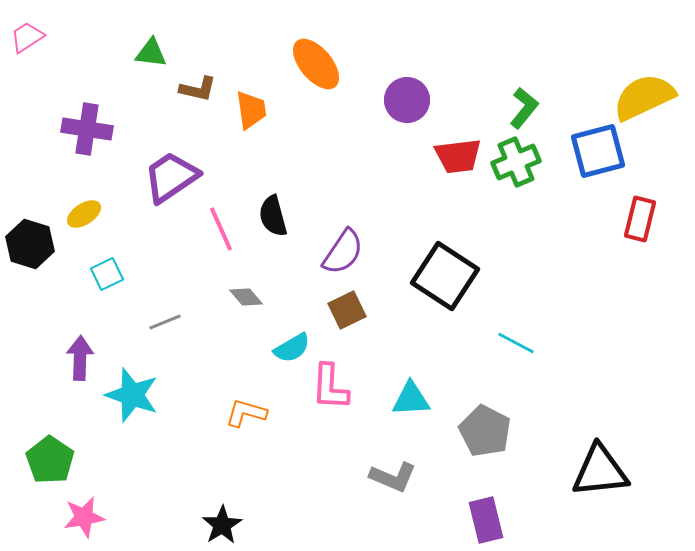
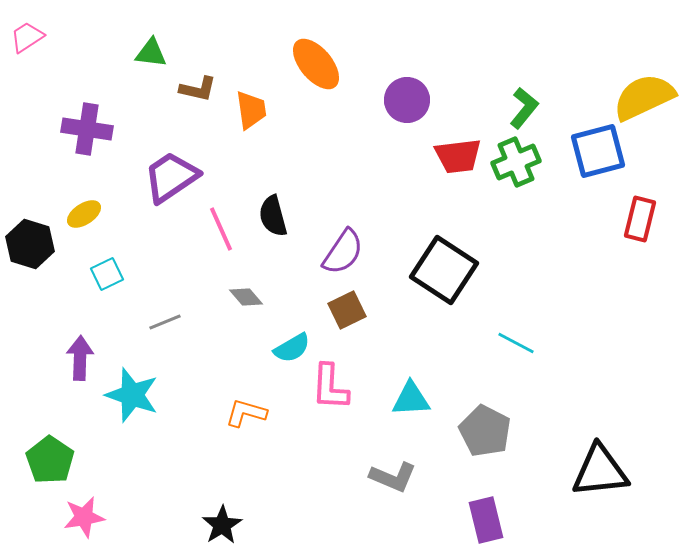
black square: moved 1 px left, 6 px up
